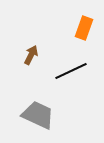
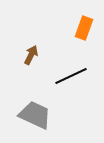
black line: moved 5 px down
gray trapezoid: moved 3 px left
